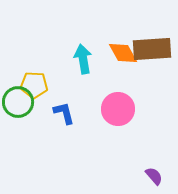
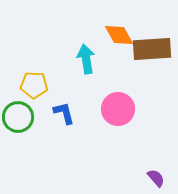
orange diamond: moved 4 px left, 18 px up
cyan arrow: moved 3 px right
green circle: moved 15 px down
purple semicircle: moved 2 px right, 2 px down
